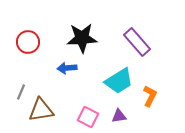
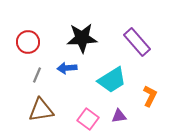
cyan trapezoid: moved 7 px left, 1 px up
gray line: moved 16 px right, 17 px up
pink square: moved 2 px down; rotated 10 degrees clockwise
